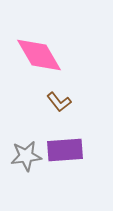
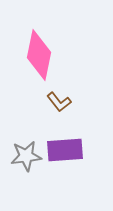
pink diamond: rotated 42 degrees clockwise
